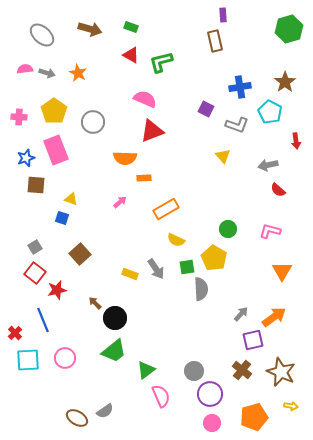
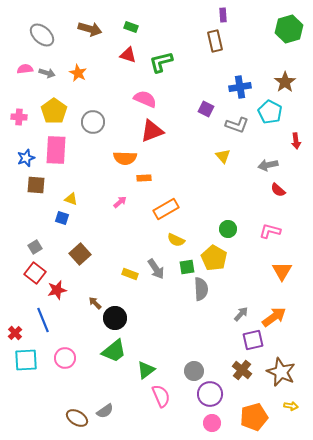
red triangle at (131, 55): moved 3 px left; rotated 12 degrees counterclockwise
pink rectangle at (56, 150): rotated 24 degrees clockwise
cyan square at (28, 360): moved 2 px left
